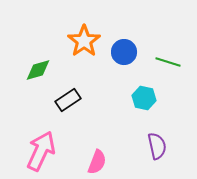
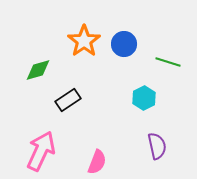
blue circle: moved 8 px up
cyan hexagon: rotated 20 degrees clockwise
